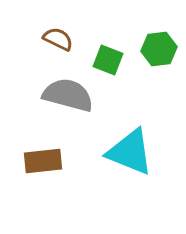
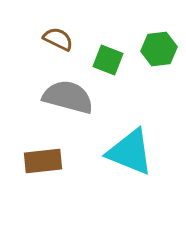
gray semicircle: moved 2 px down
